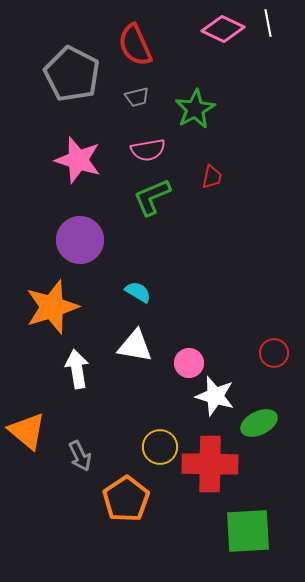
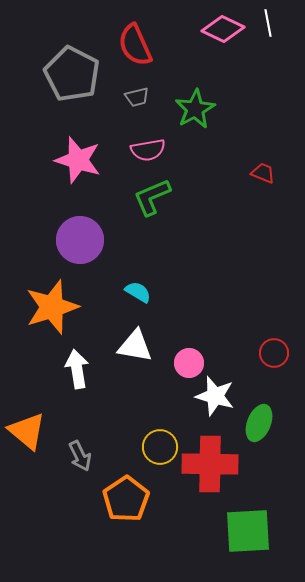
red trapezoid: moved 51 px right, 4 px up; rotated 80 degrees counterclockwise
green ellipse: rotated 42 degrees counterclockwise
